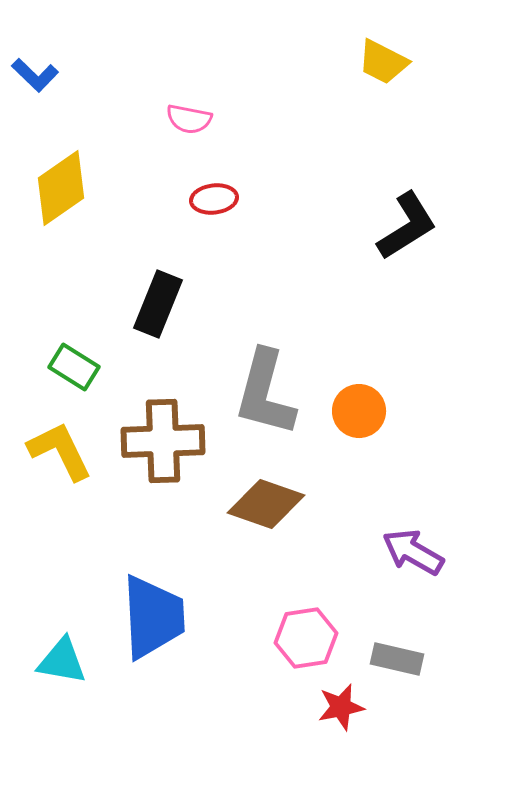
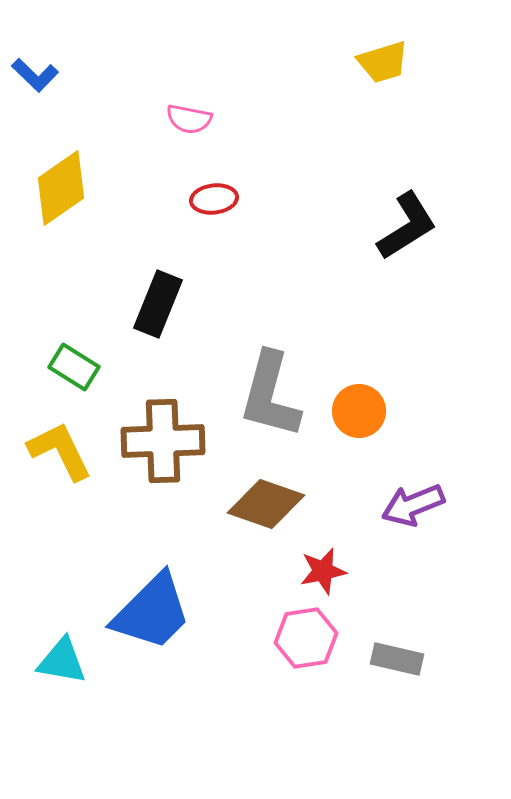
yellow trapezoid: rotated 44 degrees counterclockwise
gray L-shape: moved 5 px right, 2 px down
purple arrow: moved 47 px up; rotated 52 degrees counterclockwise
blue trapezoid: moved 1 px left, 5 px up; rotated 48 degrees clockwise
red star: moved 18 px left, 136 px up
